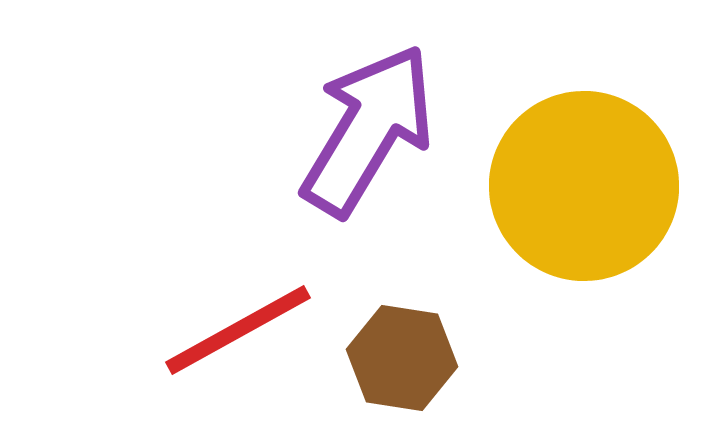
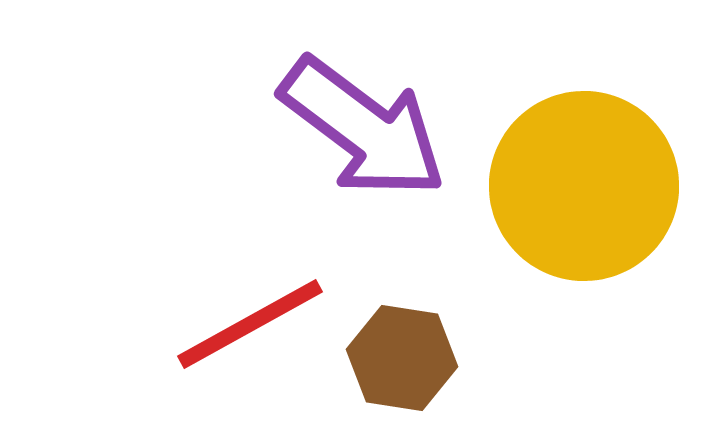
purple arrow: moved 5 px left, 2 px up; rotated 96 degrees clockwise
red line: moved 12 px right, 6 px up
